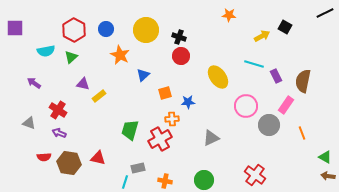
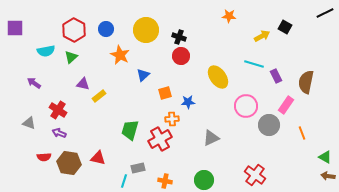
orange star at (229, 15): moved 1 px down
brown semicircle at (303, 81): moved 3 px right, 1 px down
cyan line at (125, 182): moved 1 px left, 1 px up
